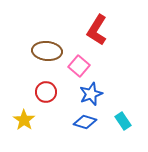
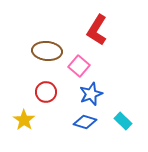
cyan rectangle: rotated 12 degrees counterclockwise
